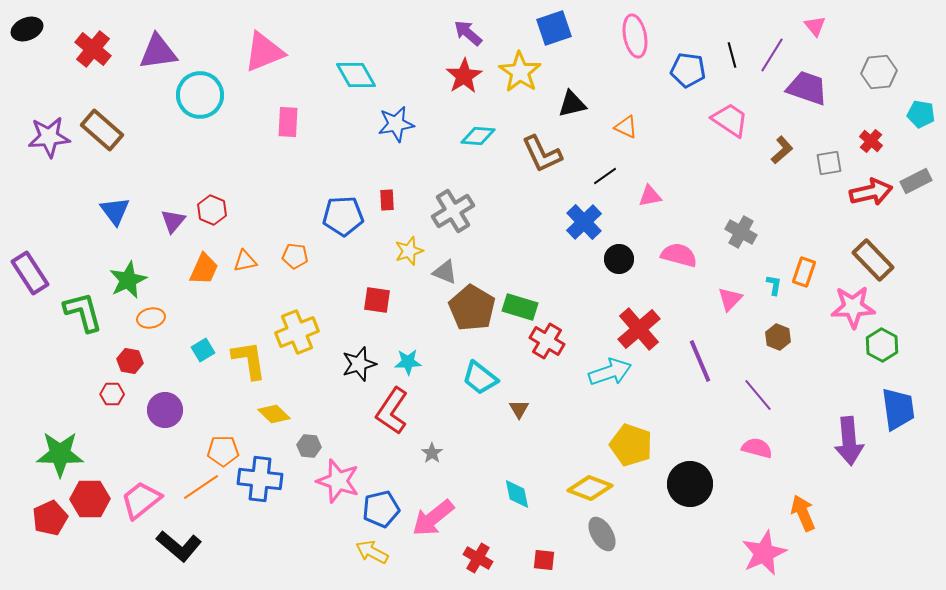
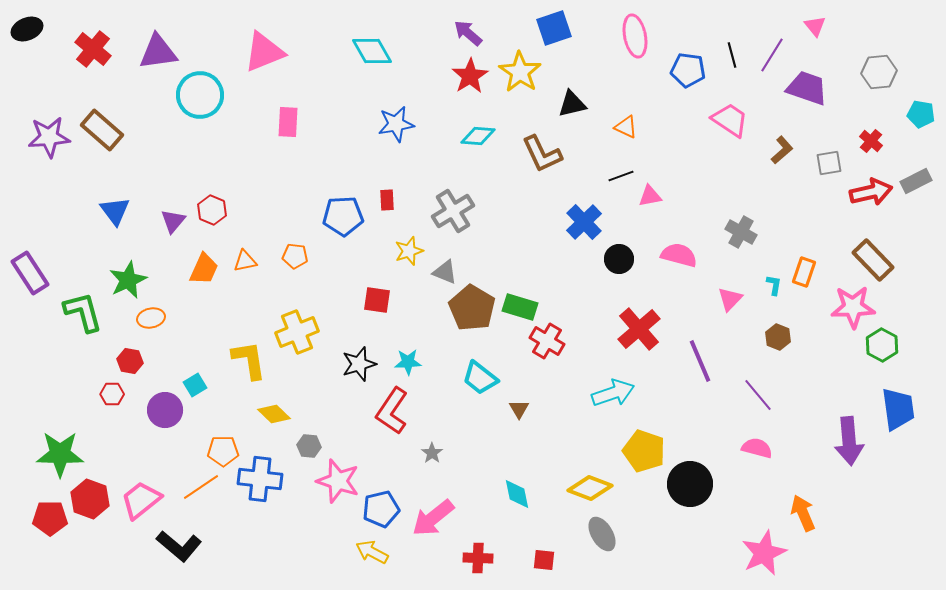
cyan diamond at (356, 75): moved 16 px right, 24 px up
red star at (464, 76): moved 6 px right
black line at (605, 176): moved 16 px right; rotated 15 degrees clockwise
cyan square at (203, 350): moved 8 px left, 35 px down
cyan arrow at (610, 372): moved 3 px right, 21 px down
yellow pentagon at (631, 445): moved 13 px right, 6 px down
red hexagon at (90, 499): rotated 21 degrees clockwise
red pentagon at (50, 518): rotated 24 degrees clockwise
red cross at (478, 558): rotated 28 degrees counterclockwise
